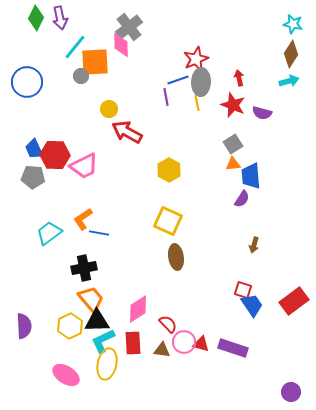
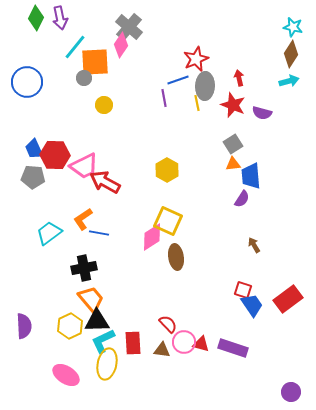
cyan star at (293, 24): moved 3 px down
gray cross at (129, 27): rotated 12 degrees counterclockwise
pink diamond at (121, 45): rotated 35 degrees clockwise
gray circle at (81, 76): moved 3 px right, 2 px down
gray ellipse at (201, 82): moved 4 px right, 4 px down
purple line at (166, 97): moved 2 px left, 1 px down
yellow circle at (109, 109): moved 5 px left, 4 px up
red arrow at (127, 132): moved 22 px left, 50 px down
yellow hexagon at (169, 170): moved 2 px left
brown arrow at (254, 245): rotated 133 degrees clockwise
red rectangle at (294, 301): moved 6 px left, 2 px up
pink diamond at (138, 309): moved 14 px right, 72 px up
